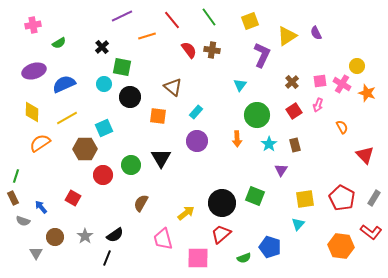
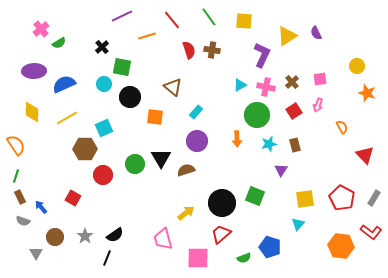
yellow square at (250, 21): moved 6 px left; rotated 24 degrees clockwise
pink cross at (33, 25): moved 8 px right, 4 px down; rotated 28 degrees counterclockwise
red semicircle at (189, 50): rotated 18 degrees clockwise
purple ellipse at (34, 71): rotated 15 degrees clockwise
pink square at (320, 81): moved 2 px up
pink cross at (342, 84): moved 76 px left, 3 px down; rotated 18 degrees counterclockwise
cyan triangle at (240, 85): rotated 24 degrees clockwise
orange square at (158, 116): moved 3 px left, 1 px down
orange semicircle at (40, 143): moved 24 px left, 2 px down; rotated 90 degrees clockwise
cyan star at (269, 144): rotated 21 degrees clockwise
green circle at (131, 165): moved 4 px right, 1 px up
brown rectangle at (13, 198): moved 7 px right, 1 px up
brown semicircle at (141, 203): moved 45 px right, 33 px up; rotated 42 degrees clockwise
